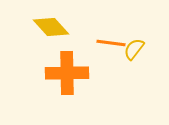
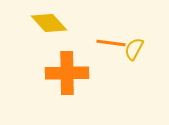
yellow diamond: moved 2 px left, 4 px up
yellow semicircle: rotated 10 degrees counterclockwise
